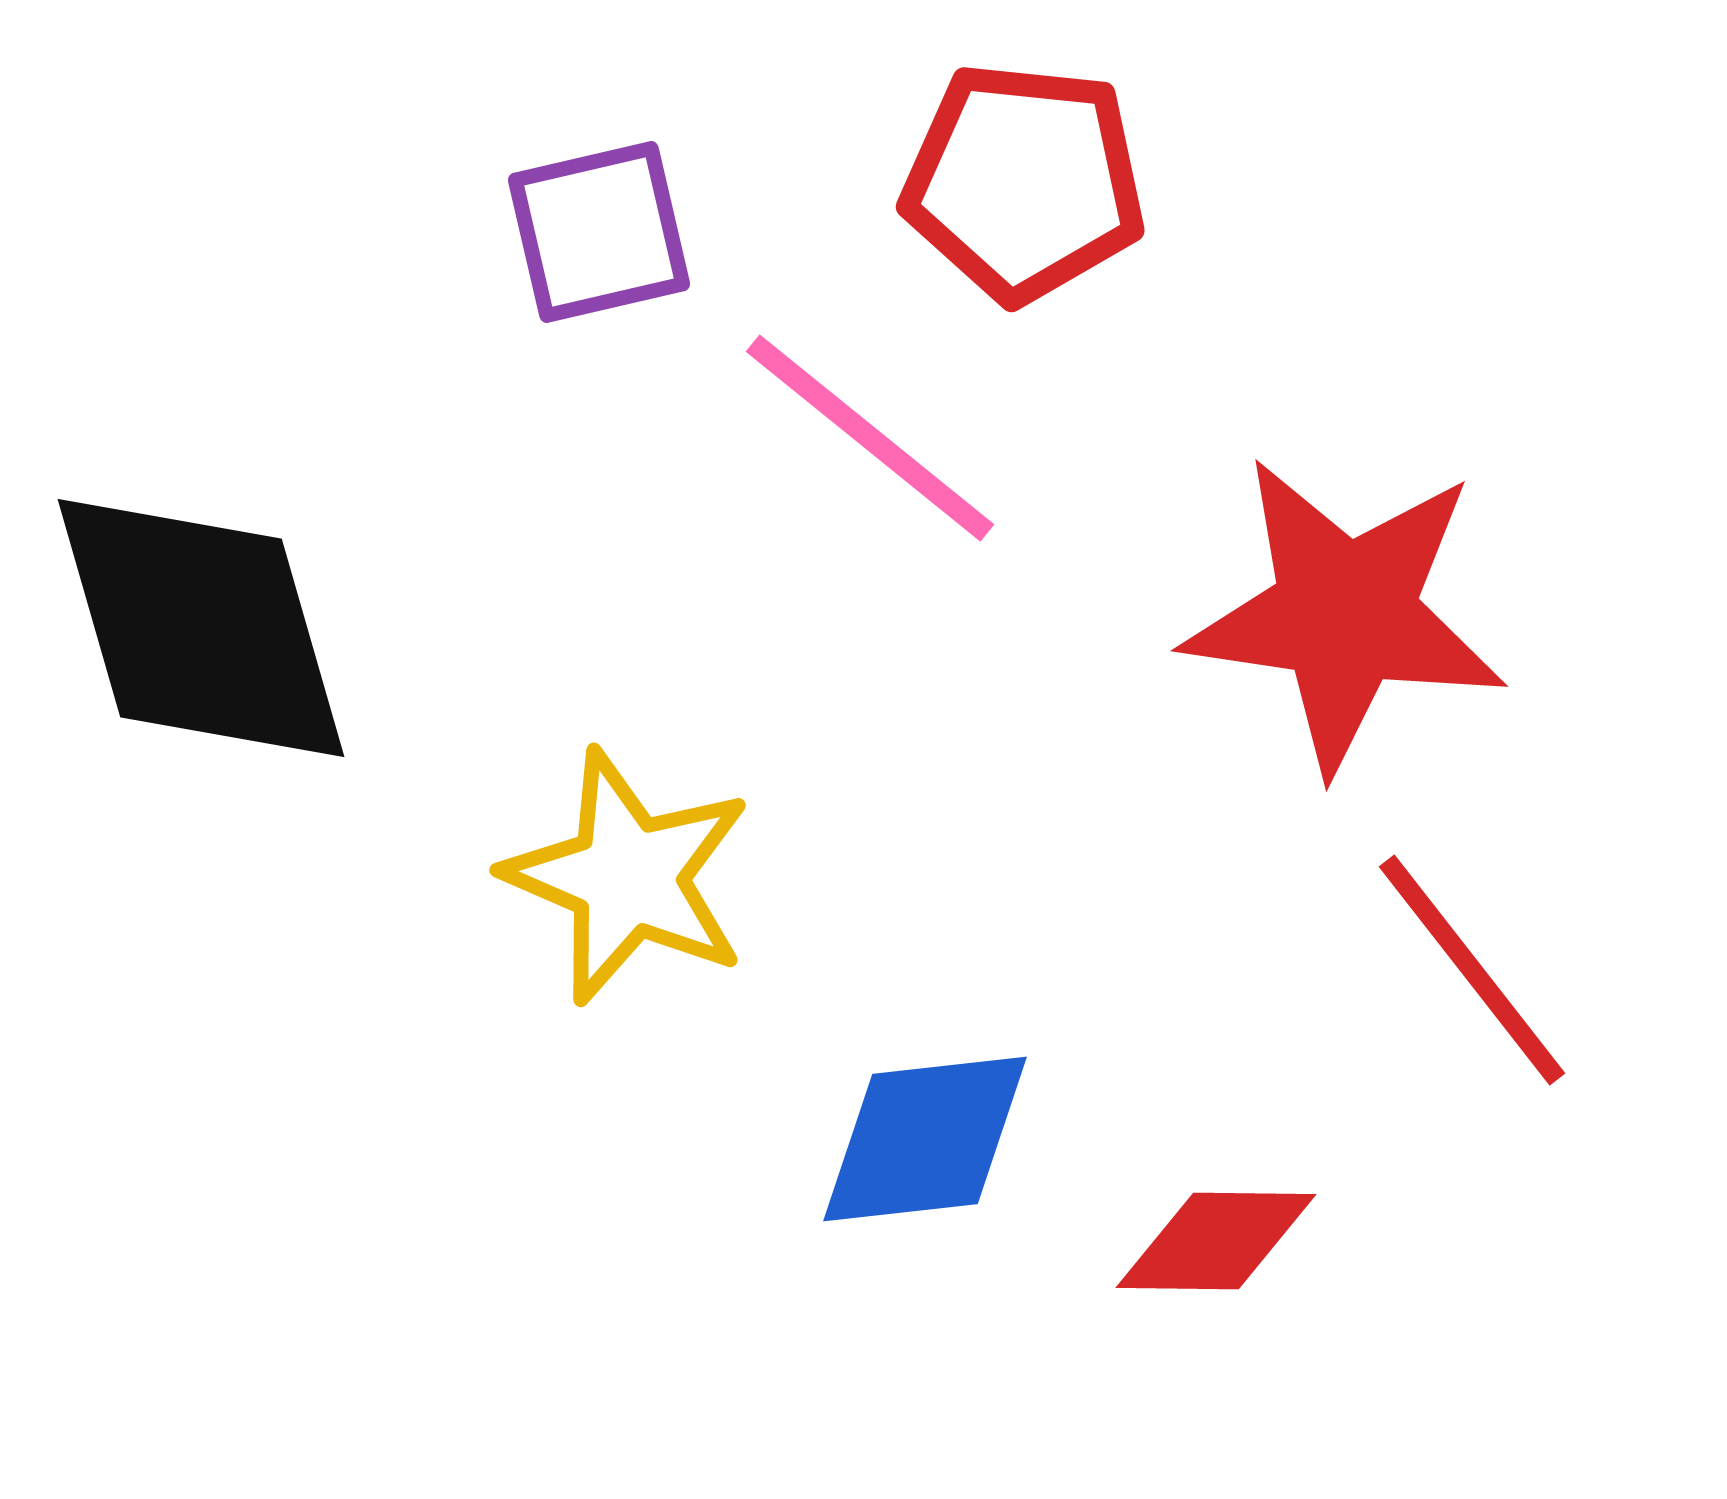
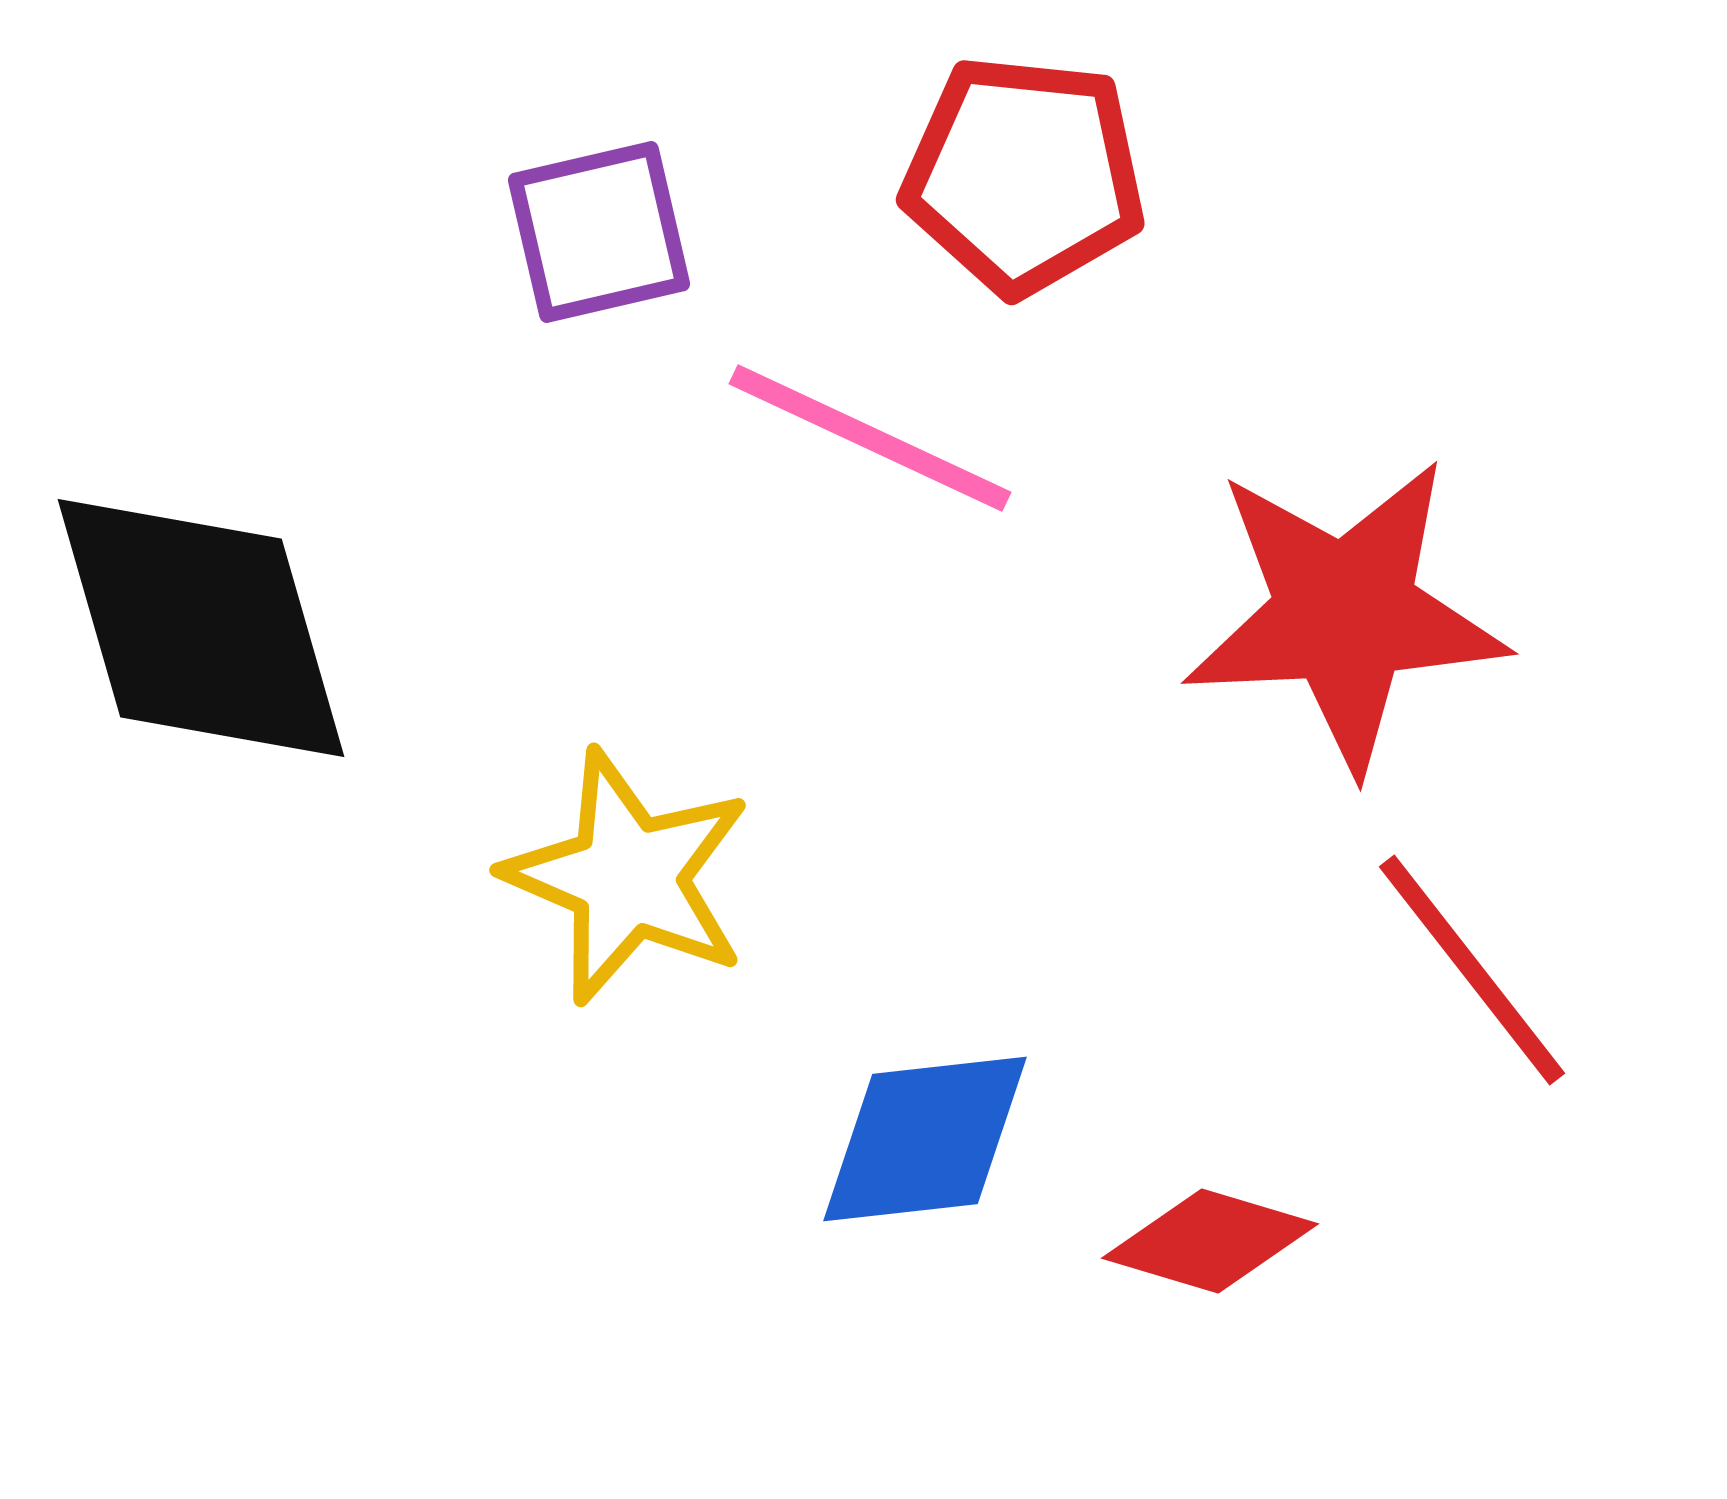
red pentagon: moved 7 px up
pink line: rotated 14 degrees counterclockwise
red star: rotated 11 degrees counterclockwise
red diamond: moved 6 px left; rotated 16 degrees clockwise
